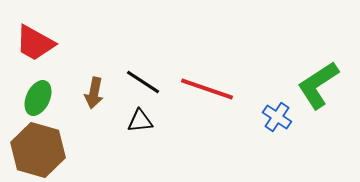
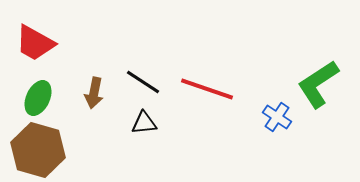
green L-shape: moved 1 px up
black triangle: moved 4 px right, 2 px down
